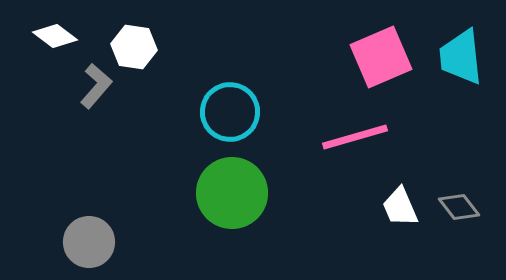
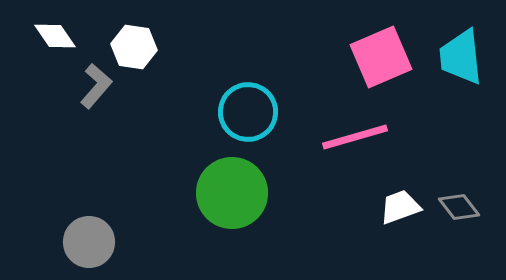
white diamond: rotated 18 degrees clockwise
cyan circle: moved 18 px right
white trapezoid: rotated 93 degrees clockwise
